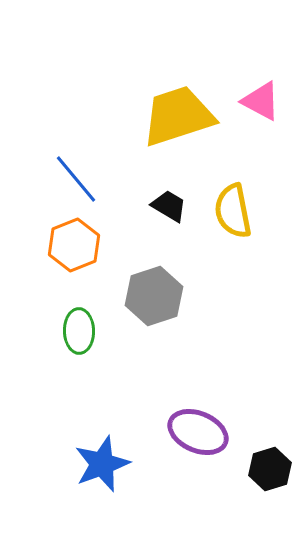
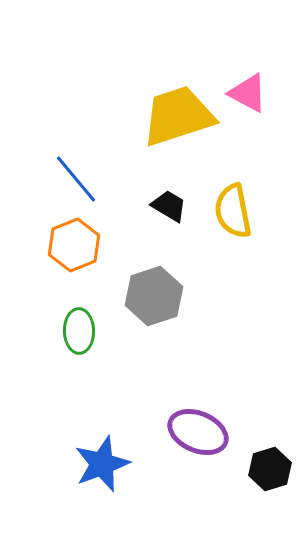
pink triangle: moved 13 px left, 8 px up
